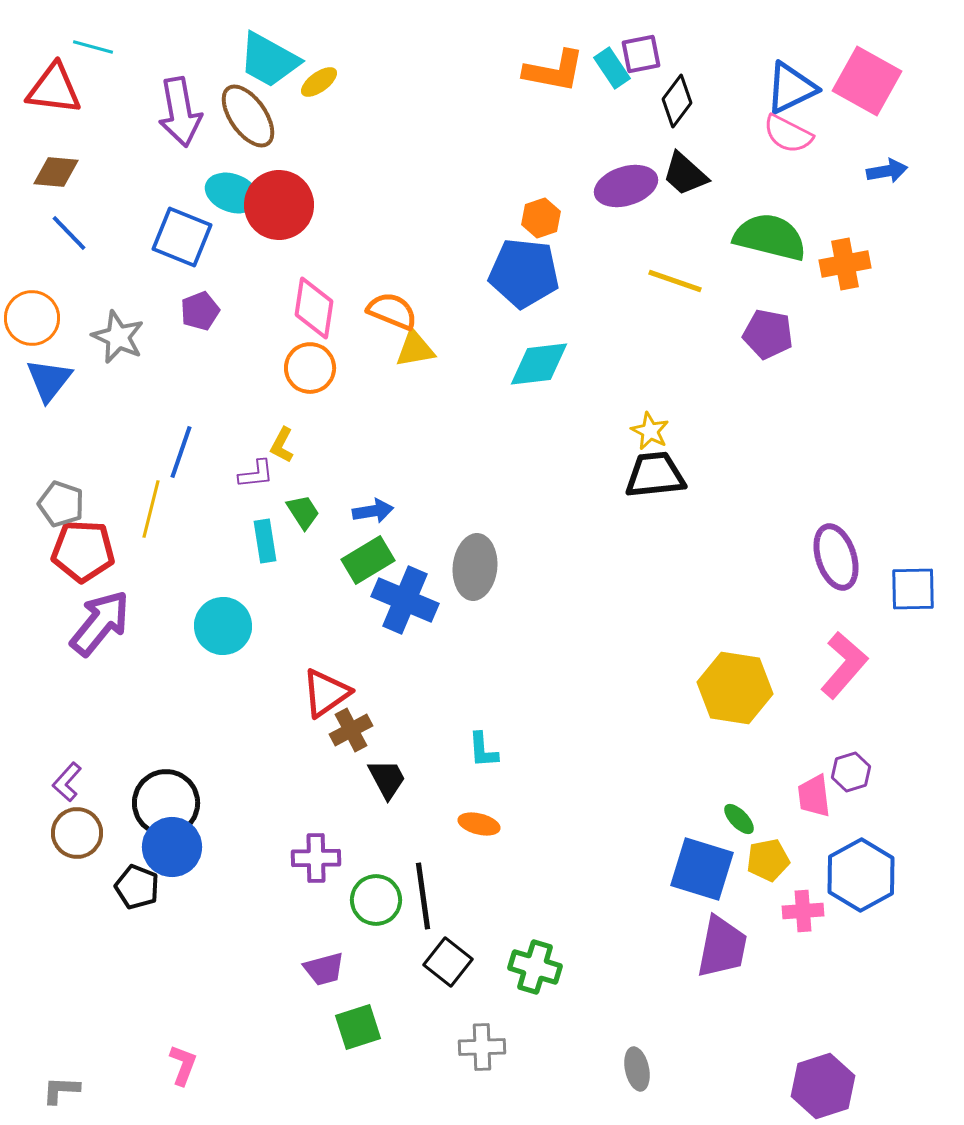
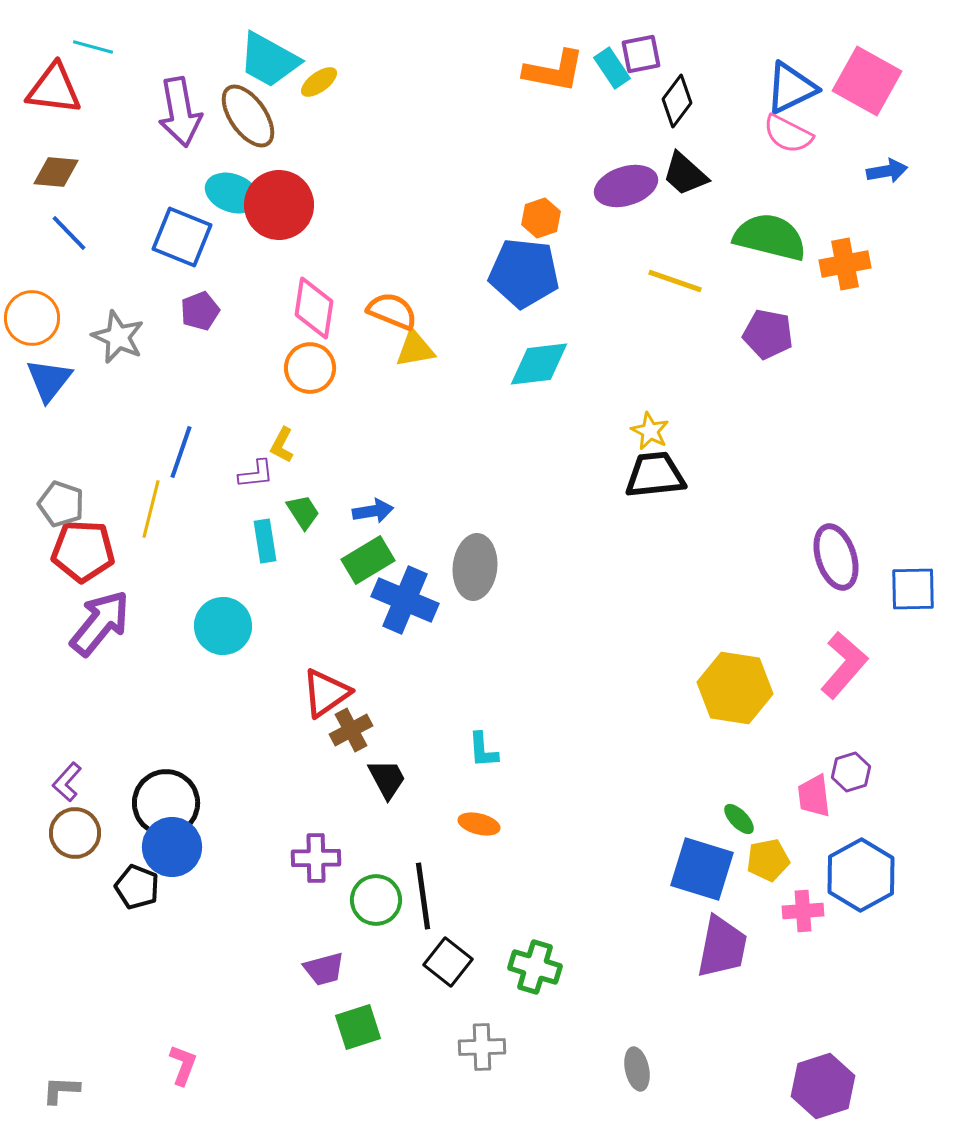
brown circle at (77, 833): moved 2 px left
